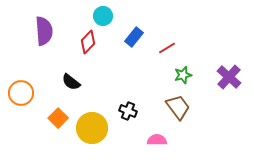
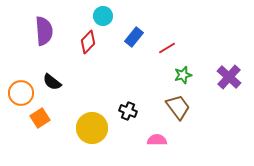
black semicircle: moved 19 px left
orange square: moved 18 px left; rotated 12 degrees clockwise
